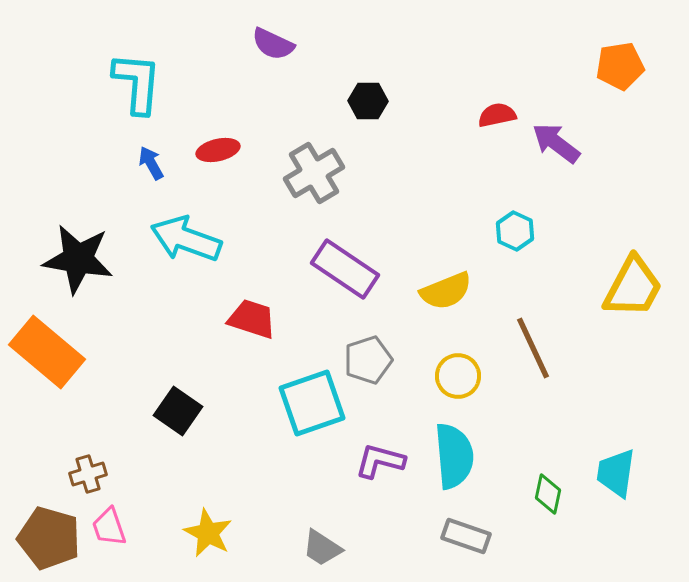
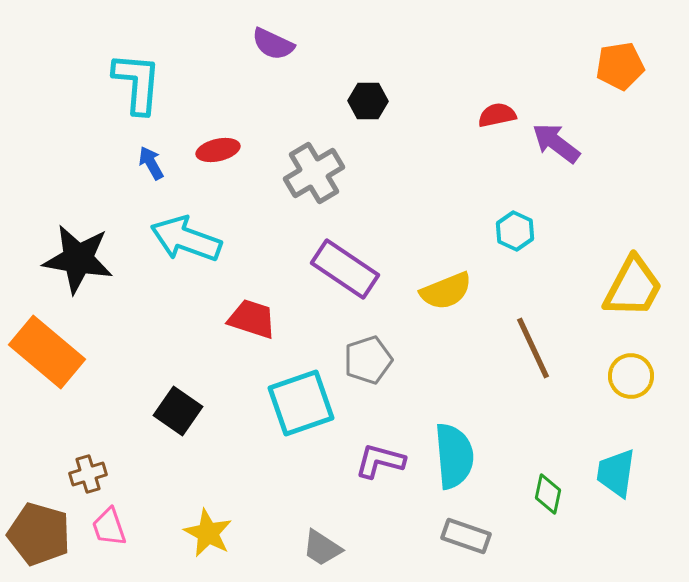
yellow circle: moved 173 px right
cyan square: moved 11 px left
brown pentagon: moved 10 px left, 4 px up
